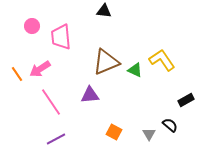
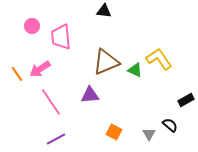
yellow L-shape: moved 3 px left, 1 px up
